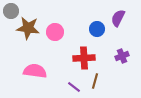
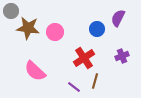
red cross: rotated 30 degrees counterclockwise
pink semicircle: rotated 145 degrees counterclockwise
